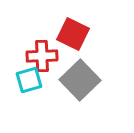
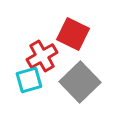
red cross: rotated 28 degrees counterclockwise
gray square: moved 2 px down
